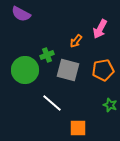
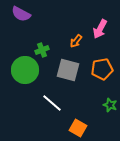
green cross: moved 5 px left, 5 px up
orange pentagon: moved 1 px left, 1 px up
orange square: rotated 30 degrees clockwise
